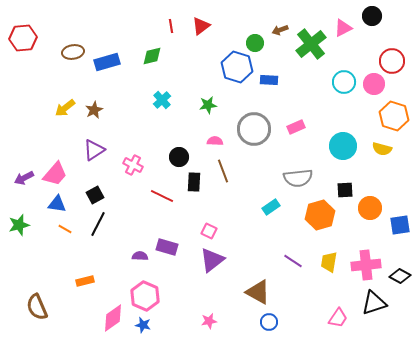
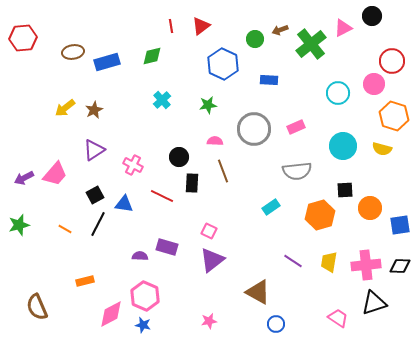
green circle at (255, 43): moved 4 px up
blue hexagon at (237, 67): moved 14 px left, 3 px up; rotated 8 degrees clockwise
cyan circle at (344, 82): moved 6 px left, 11 px down
gray semicircle at (298, 178): moved 1 px left, 7 px up
black rectangle at (194, 182): moved 2 px left, 1 px down
blue triangle at (57, 204): moved 67 px right
black diamond at (400, 276): moved 10 px up; rotated 25 degrees counterclockwise
pink diamond at (113, 318): moved 2 px left, 4 px up; rotated 8 degrees clockwise
pink trapezoid at (338, 318): rotated 90 degrees counterclockwise
blue circle at (269, 322): moved 7 px right, 2 px down
